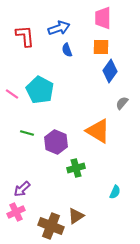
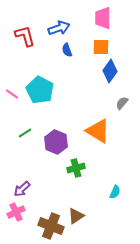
red L-shape: rotated 10 degrees counterclockwise
green line: moved 2 px left; rotated 48 degrees counterclockwise
